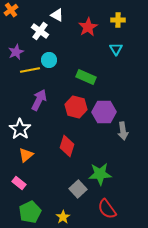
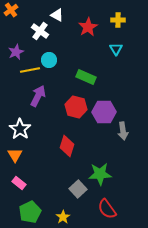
purple arrow: moved 1 px left, 4 px up
orange triangle: moved 11 px left; rotated 21 degrees counterclockwise
